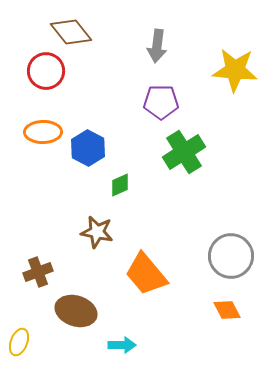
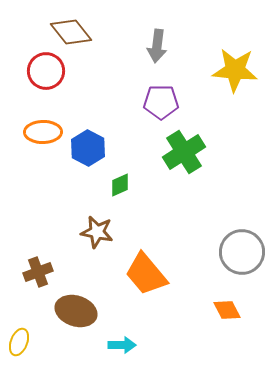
gray circle: moved 11 px right, 4 px up
